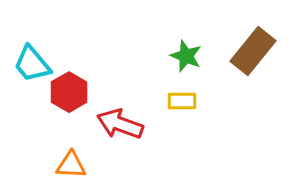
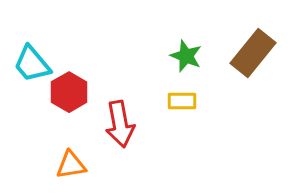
brown rectangle: moved 2 px down
red arrow: rotated 120 degrees counterclockwise
orange triangle: rotated 12 degrees counterclockwise
